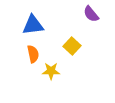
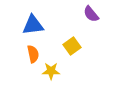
yellow square: rotated 12 degrees clockwise
